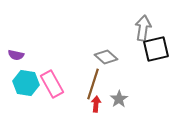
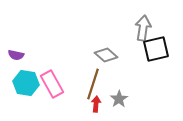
gray diamond: moved 2 px up
